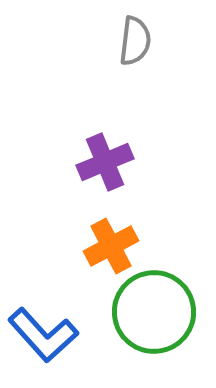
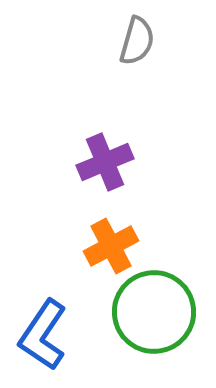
gray semicircle: moved 2 px right; rotated 9 degrees clockwise
blue L-shape: rotated 76 degrees clockwise
